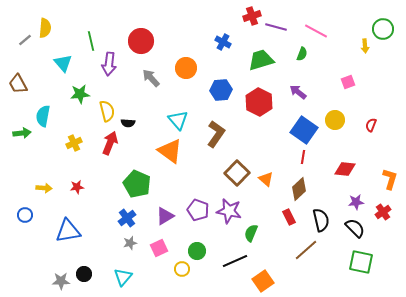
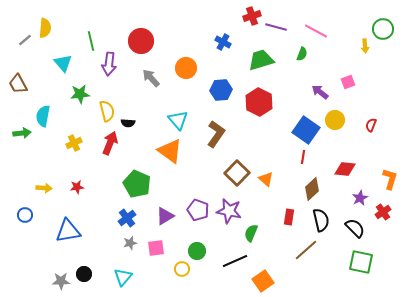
purple arrow at (298, 92): moved 22 px right
blue square at (304, 130): moved 2 px right
brown diamond at (299, 189): moved 13 px right
purple star at (356, 202): moved 4 px right, 4 px up; rotated 21 degrees counterclockwise
red rectangle at (289, 217): rotated 35 degrees clockwise
pink square at (159, 248): moved 3 px left; rotated 18 degrees clockwise
